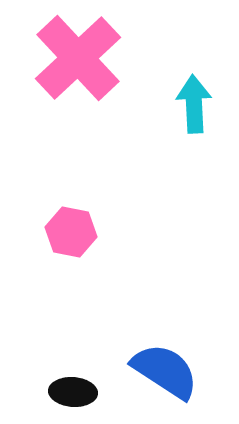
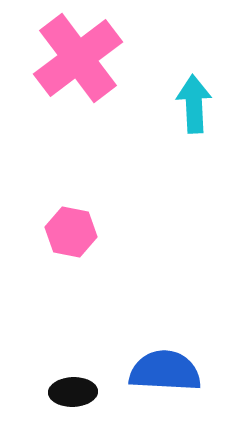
pink cross: rotated 6 degrees clockwise
blue semicircle: rotated 30 degrees counterclockwise
black ellipse: rotated 6 degrees counterclockwise
